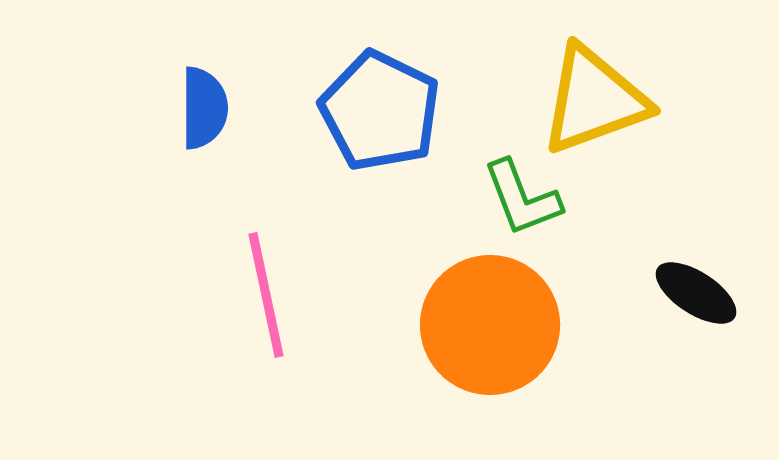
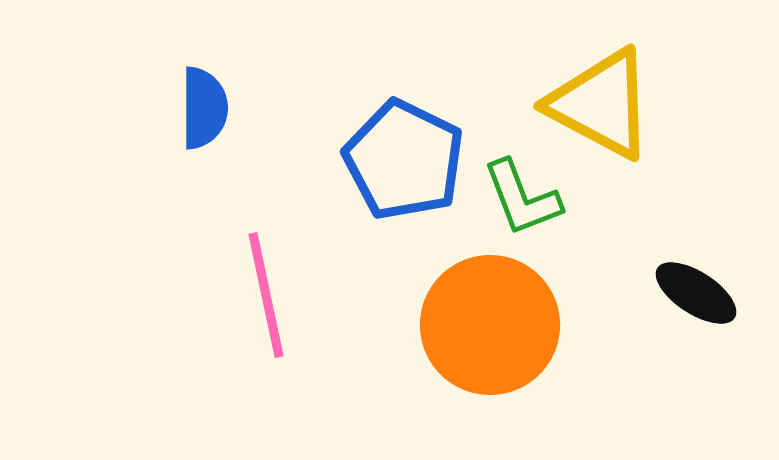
yellow triangle: moved 7 px right, 4 px down; rotated 48 degrees clockwise
blue pentagon: moved 24 px right, 49 px down
